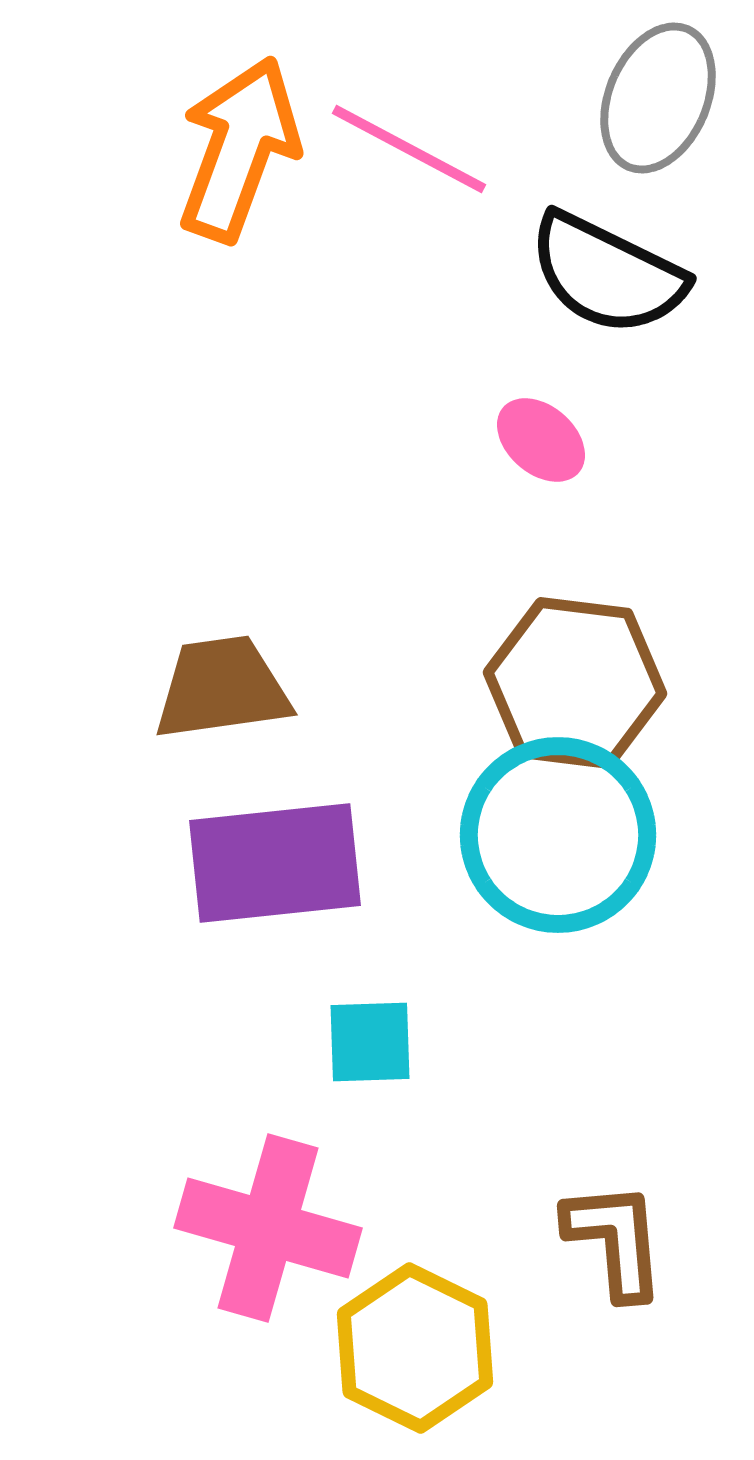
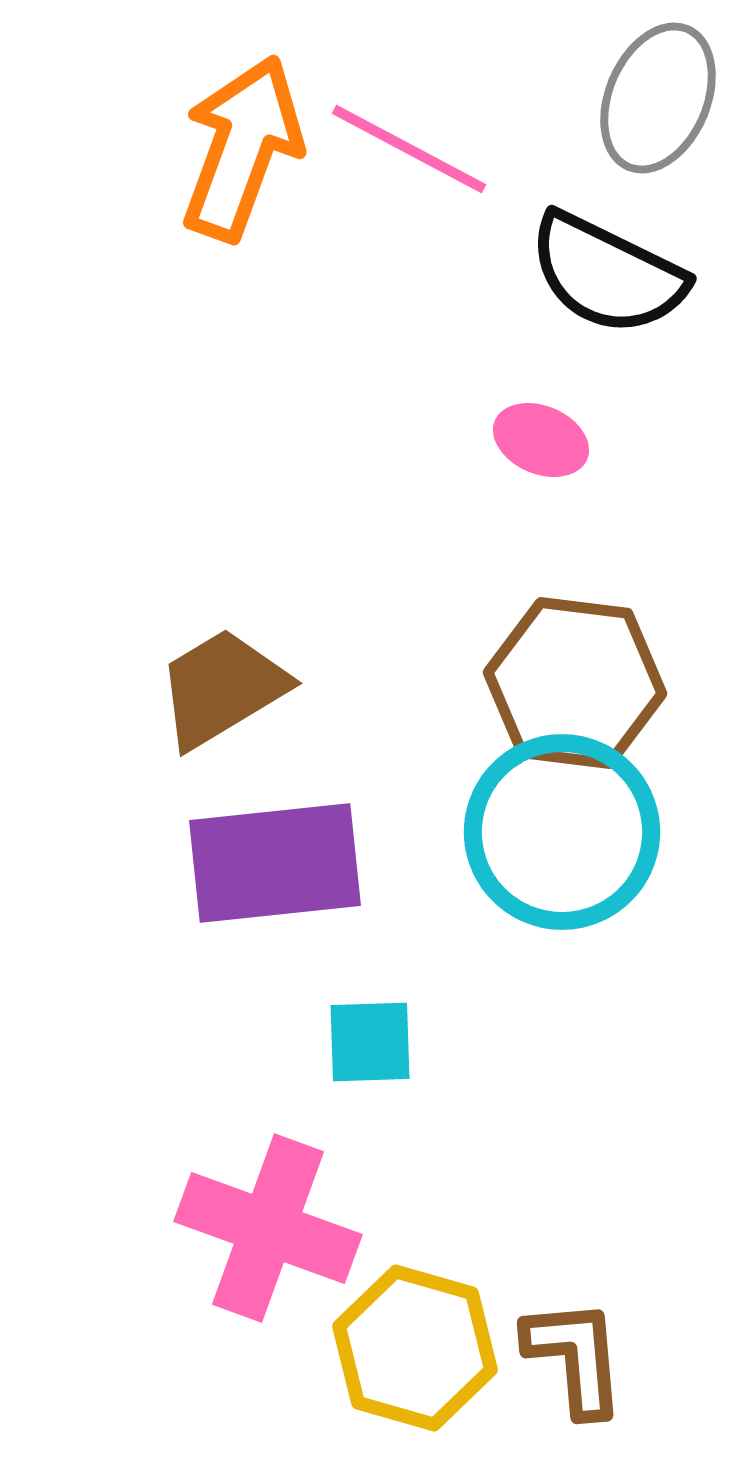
orange arrow: moved 3 px right, 1 px up
pink ellipse: rotated 18 degrees counterclockwise
brown trapezoid: rotated 23 degrees counterclockwise
cyan circle: moved 4 px right, 3 px up
pink cross: rotated 4 degrees clockwise
brown L-shape: moved 40 px left, 117 px down
yellow hexagon: rotated 10 degrees counterclockwise
